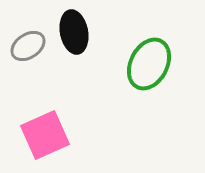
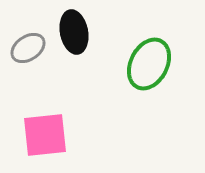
gray ellipse: moved 2 px down
pink square: rotated 18 degrees clockwise
